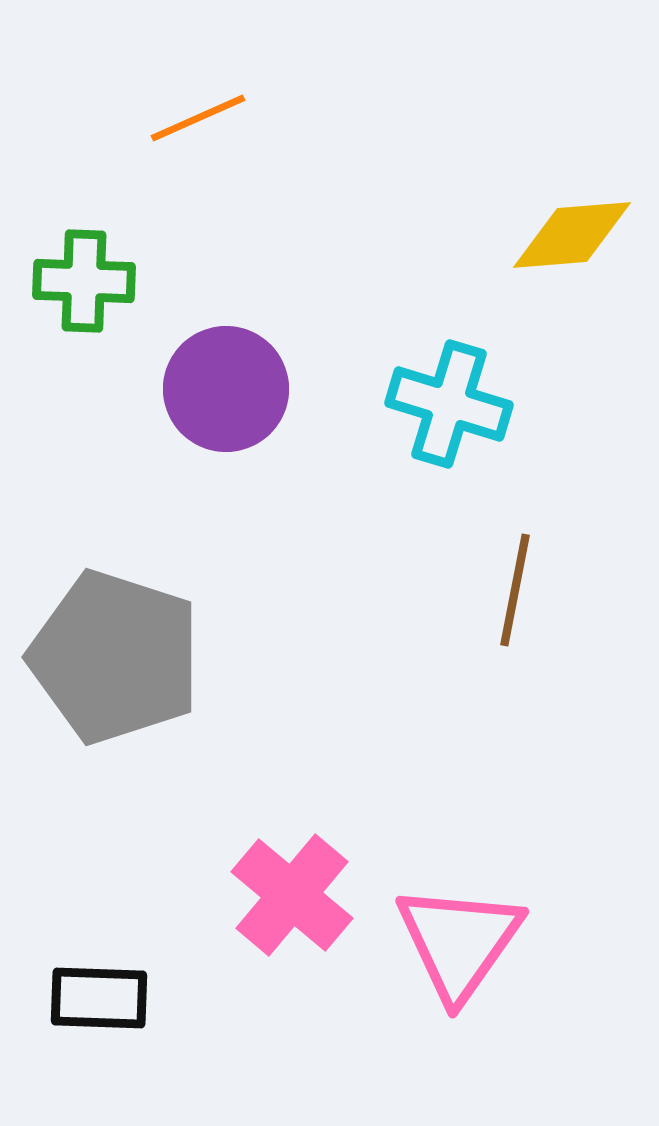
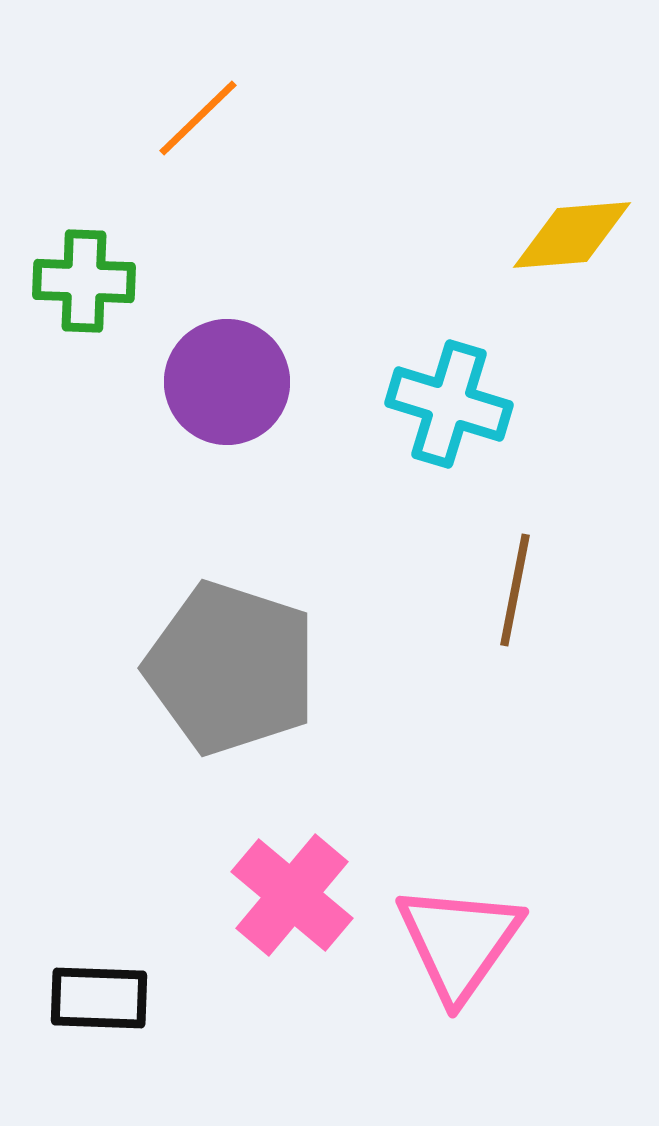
orange line: rotated 20 degrees counterclockwise
purple circle: moved 1 px right, 7 px up
gray pentagon: moved 116 px right, 11 px down
